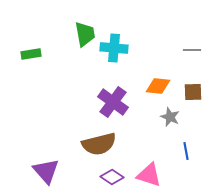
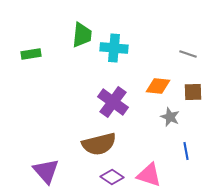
green trapezoid: moved 3 px left, 1 px down; rotated 16 degrees clockwise
gray line: moved 4 px left, 4 px down; rotated 18 degrees clockwise
